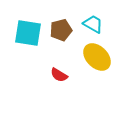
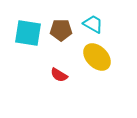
brown pentagon: rotated 15 degrees clockwise
